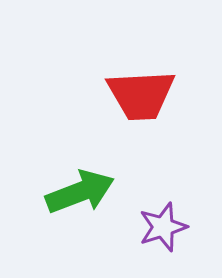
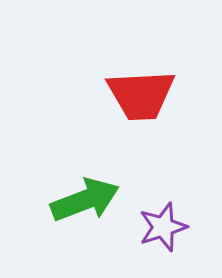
green arrow: moved 5 px right, 8 px down
